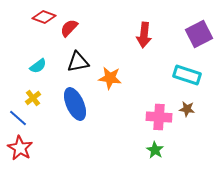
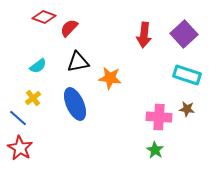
purple square: moved 15 px left; rotated 16 degrees counterclockwise
